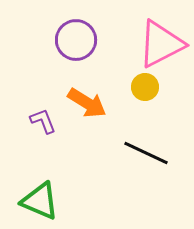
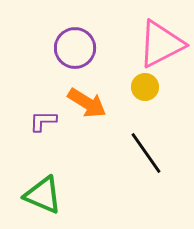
purple circle: moved 1 px left, 8 px down
purple L-shape: rotated 68 degrees counterclockwise
black line: rotated 30 degrees clockwise
green triangle: moved 3 px right, 6 px up
